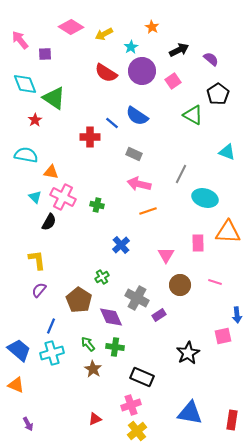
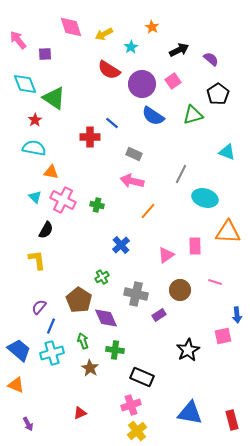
pink diamond at (71, 27): rotated 40 degrees clockwise
pink arrow at (20, 40): moved 2 px left
purple circle at (142, 71): moved 13 px down
red semicircle at (106, 73): moved 3 px right, 3 px up
green triangle at (193, 115): rotated 45 degrees counterclockwise
blue semicircle at (137, 116): moved 16 px right
cyan semicircle at (26, 155): moved 8 px right, 7 px up
pink arrow at (139, 184): moved 7 px left, 3 px up
pink cross at (63, 197): moved 3 px down
orange line at (148, 211): rotated 30 degrees counterclockwise
black semicircle at (49, 222): moved 3 px left, 8 px down
pink rectangle at (198, 243): moved 3 px left, 3 px down
pink triangle at (166, 255): rotated 24 degrees clockwise
brown circle at (180, 285): moved 5 px down
purple semicircle at (39, 290): moved 17 px down
gray cross at (137, 298): moved 1 px left, 4 px up; rotated 15 degrees counterclockwise
purple diamond at (111, 317): moved 5 px left, 1 px down
green arrow at (88, 344): moved 5 px left, 3 px up; rotated 21 degrees clockwise
green cross at (115, 347): moved 3 px down
black star at (188, 353): moved 3 px up
brown star at (93, 369): moved 3 px left, 1 px up
red triangle at (95, 419): moved 15 px left, 6 px up
red rectangle at (232, 420): rotated 24 degrees counterclockwise
